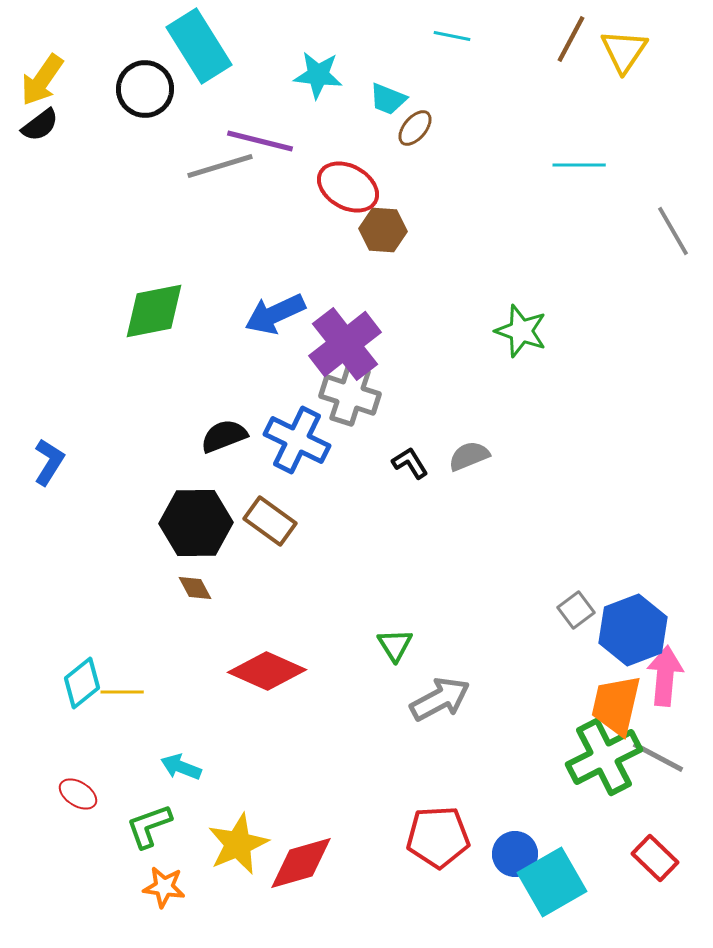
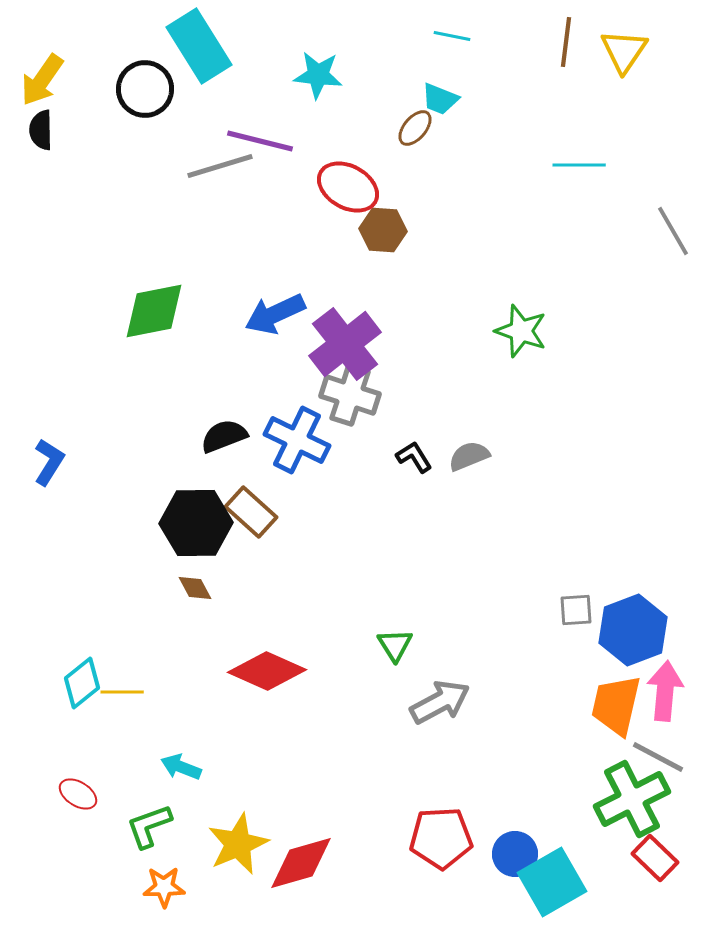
brown line at (571, 39): moved 5 px left, 3 px down; rotated 21 degrees counterclockwise
cyan trapezoid at (388, 99): moved 52 px right
black semicircle at (40, 125): moved 1 px right, 5 px down; rotated 126 degrees clockwise
black L-shape at (410, 463): moved 4 px right, 6 px up
brown rectangle at (270, 521): moved 19 px left, 9 px up; rotated 6 degrees clockwise
gray square at (576, 610): rotated 33 degrees clockwise
pink arrow at (665, 676): moved 15 px down
gray arrow at (440, 699): moved 3 px down
green cross at (604, 757): moved 28 px right, 42 px down
red pentagon at (438, 837): moved 3 px right, 1 px down
orange star at (164, 887): rotated 9 degrees counterclockwise
